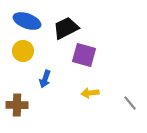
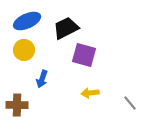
blue ellipse: rotated 44 degrees counterclockwise
yellow circle: moved 1 px right, 1 px up
blue arrow: moved 3 px left
